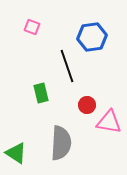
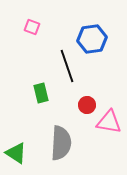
blue hexagon: moved 2 px down
